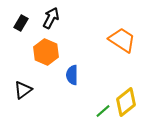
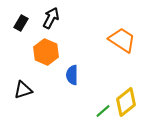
black triangle: rotated 18 degrees clockwise
